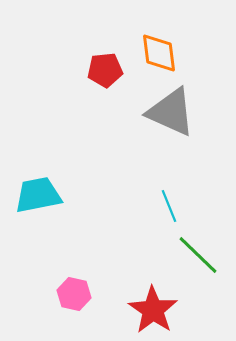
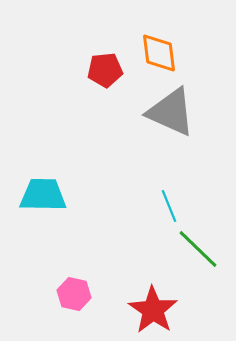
cyan trapezoid: moved 5 px right; rotated 12 degrees clockwise
green line: moved 6 px up
